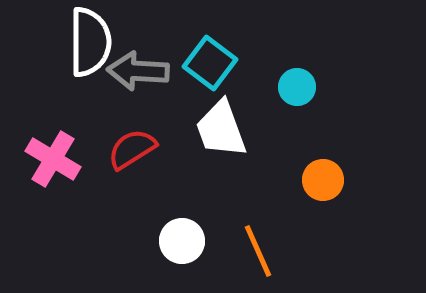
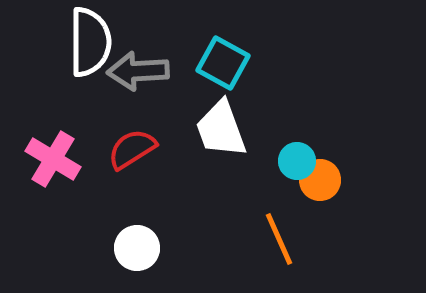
cyan square: moved 13 px right; rotated 8 degrees counterclockwise
gray arrow: rotated 6 degrees counterclockwise
cyan circle: moved 74 px down
orange circle: moved 3 px left
white circle: moved 45 px left, 7 px down
orange line: moved 21 px right, 12 px up
